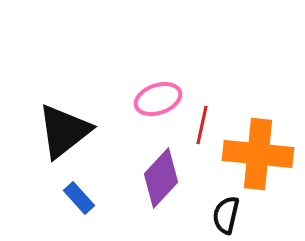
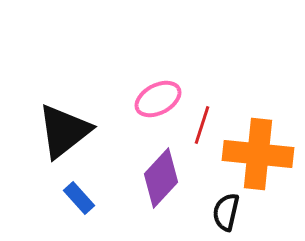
pink ellipse: rotated 9 degrees counterclockwise
red line: rotated 6 degrees clockwise
black semicircle: moved 3 px up
